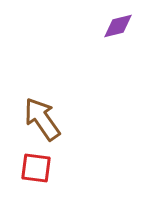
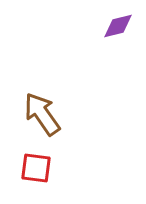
brown arrow: moved 5 px up
